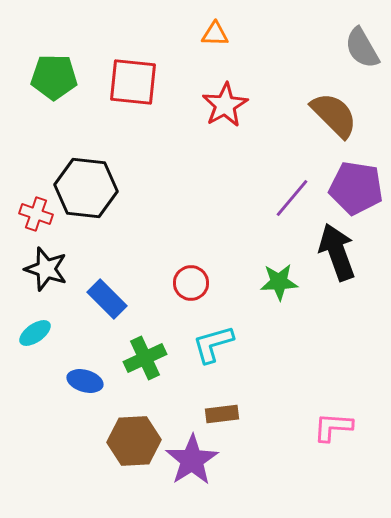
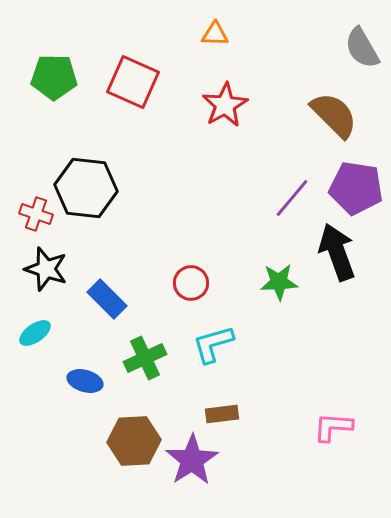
red square: rotated 18 degrees clockwise
